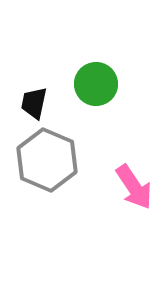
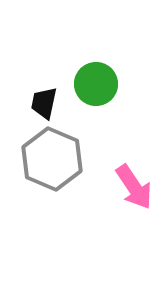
black trapezoid: moved 10 px right
gray hexagon: moved 5 px right, 1 px up
